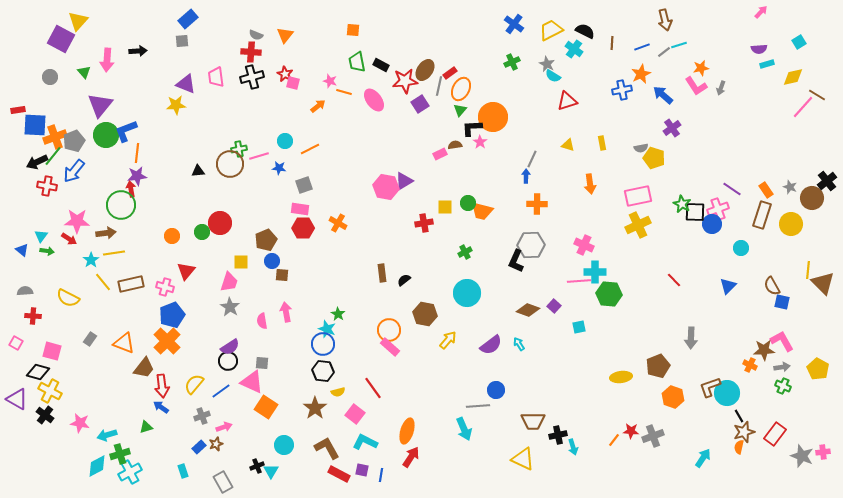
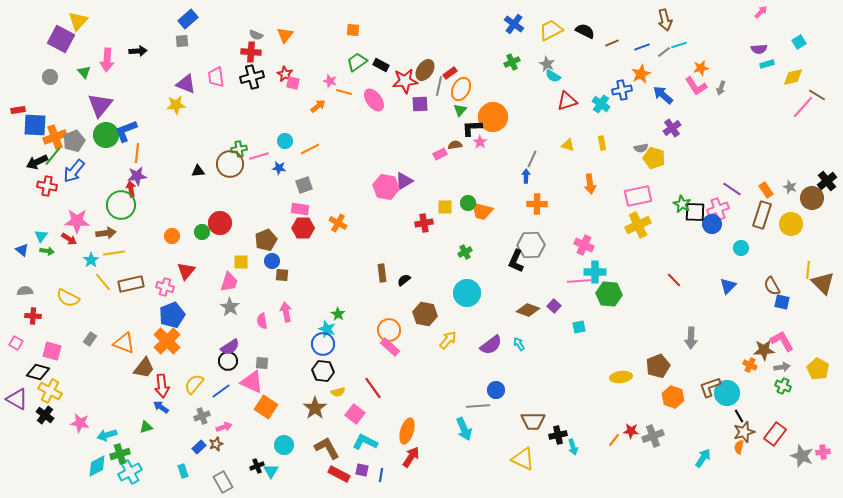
brown line at (612, 43): rotated 64 degrees clockwise
cyan cross at (574, 49): moved 27 px right, 55 px down
green trapezoid at (357, 62): rotated 65 degrees clockwise
purple square at (420, 104): rotated 30 degrees clockwise
